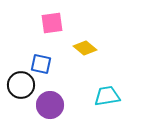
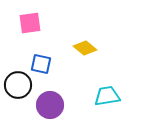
pink square: moved 22 px left
black circle: moved 3 px left
